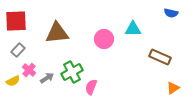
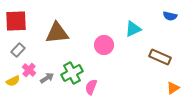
blue semicircle: moved 1 px left, 3 px down
cyan triangle: rotated 24 degrees counterclockwise
pink circle: moved 6 px down
green cross: moved 1 px down
